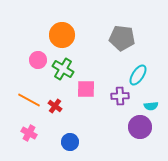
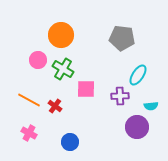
orange circle: moved 1 px left
purple circle: moved 3 px left
